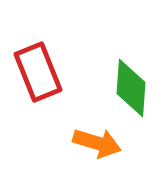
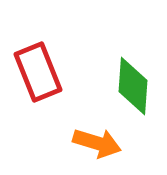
green diamond: moved 2 px right, 2 px up
